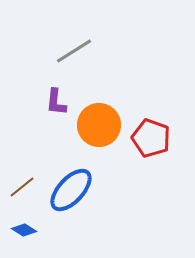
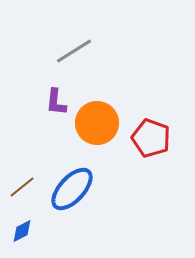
orange circle: moved 2 px left, 2 px up
blue ellipse: moved 1 px right, 1 px up
blue diamond: moved 2 px left, 1 px down; rotated 60 degrees counterclockwise
